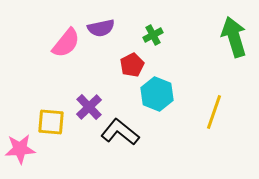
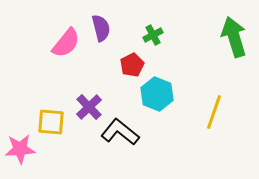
purple semicircle: rotated 92 degrees counterclockwise
